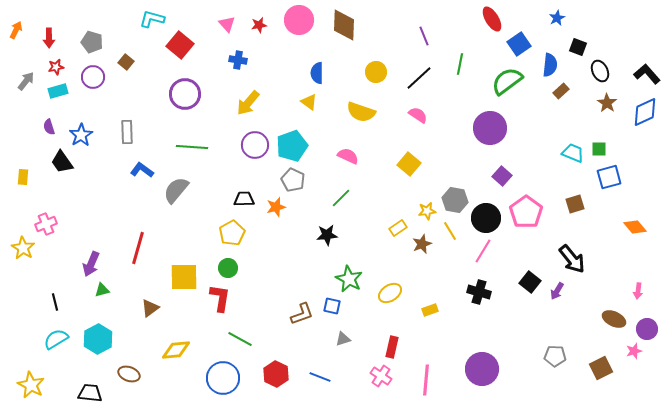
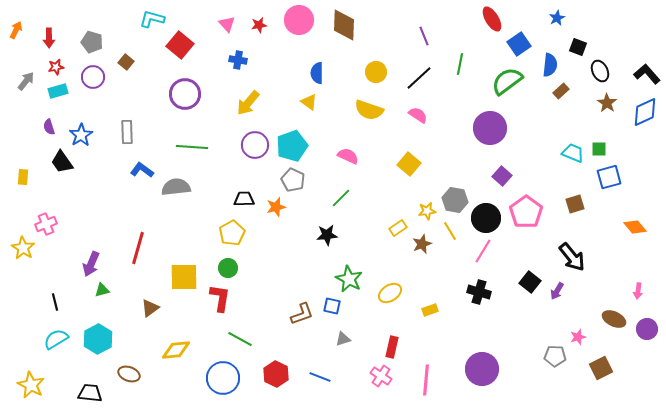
yellow semicircle at (361, 112): moved 8 px right, 2 px up
gray semicircle at (176, 190): moved 3 px up; rotated 44 degrees clockwise
black arrow at (572, 259): moved 2 px up
pink star at (634, 351): moved 56 px left, 14 px up
